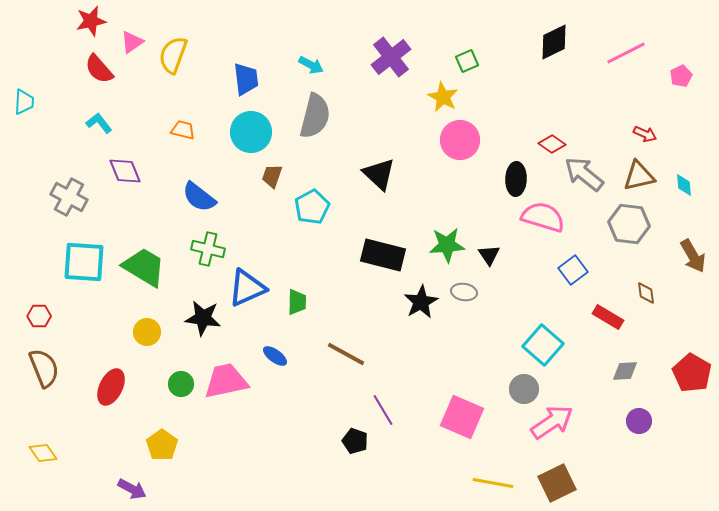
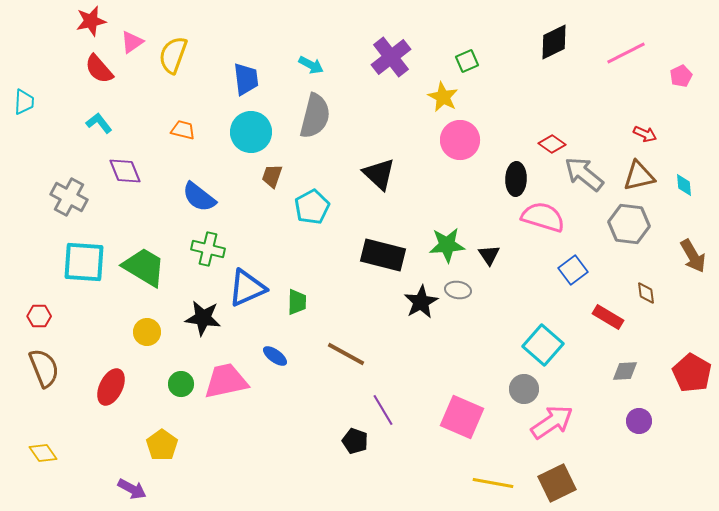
gray ellipse at (464, 292): moved 6 px left, 2 px up
